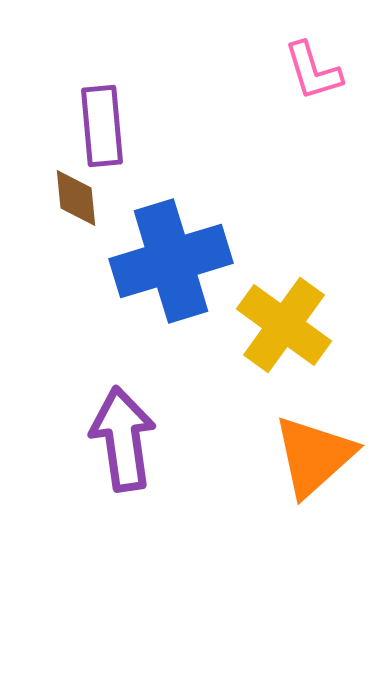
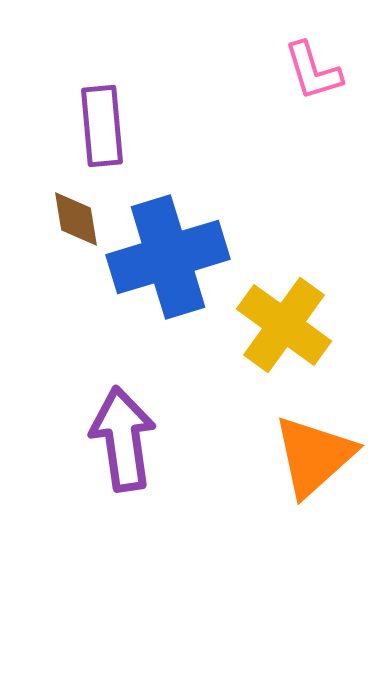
brown diamond: moved 21 px down; rotated 4 degrees counterclockwise
blue cross: moved 3 px left, 4 px up
